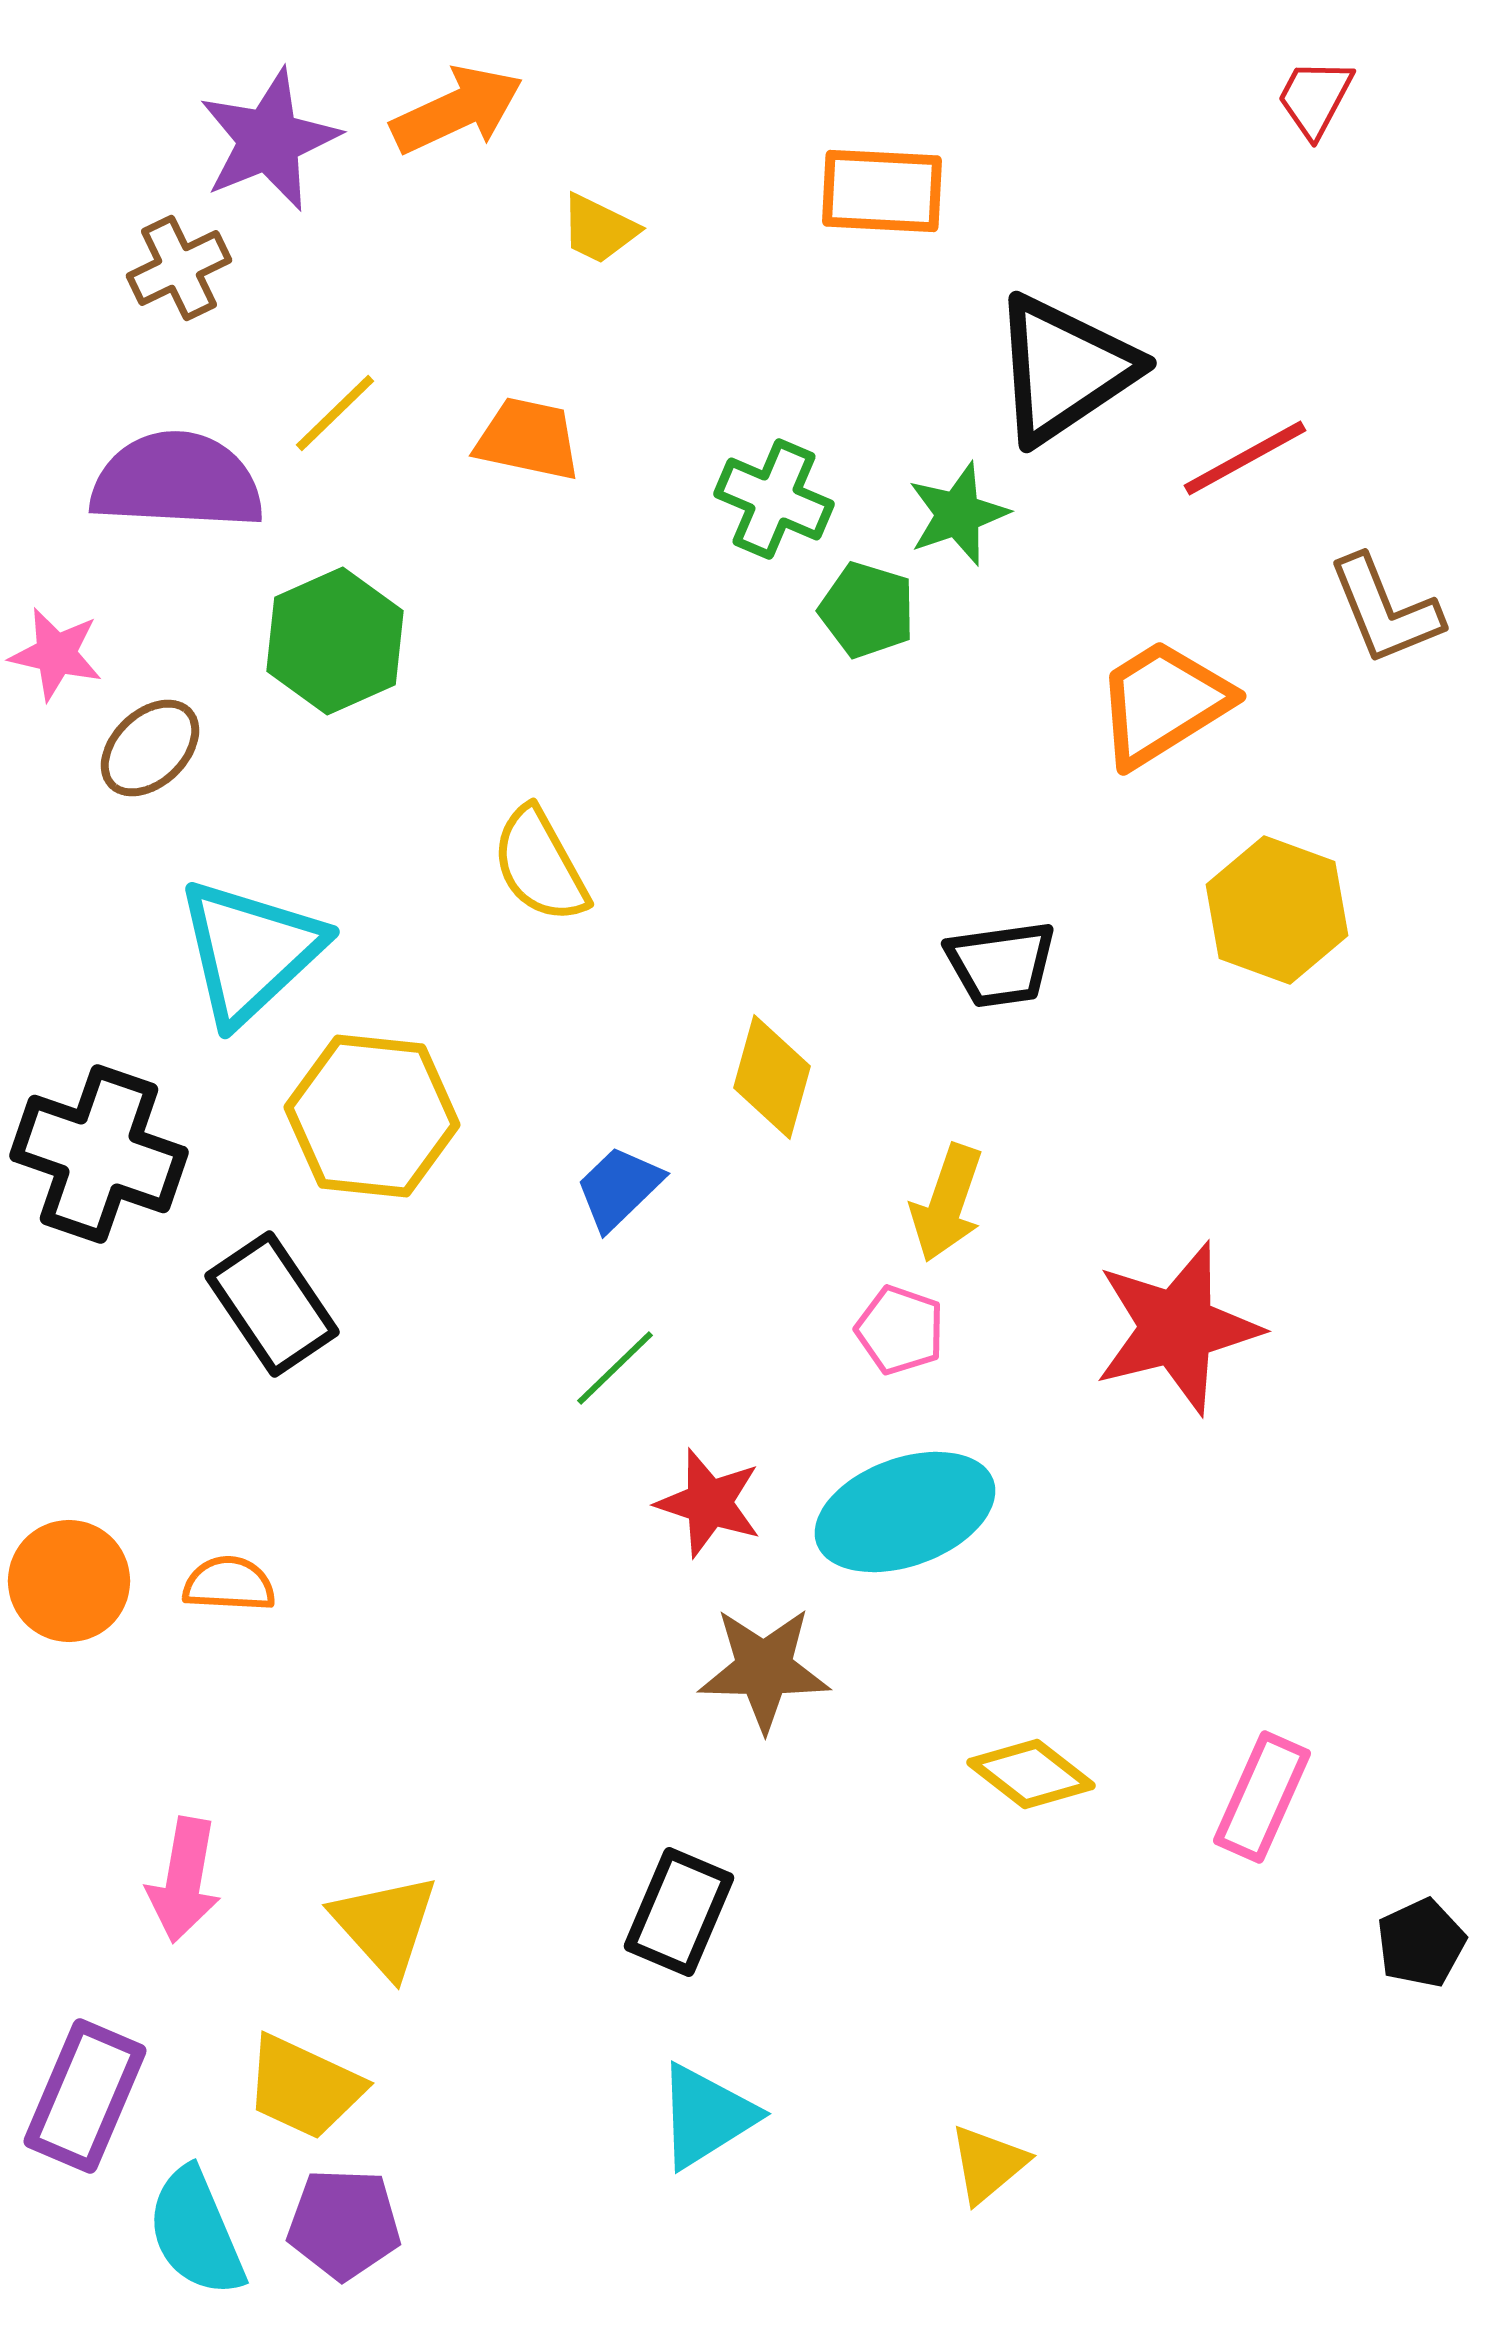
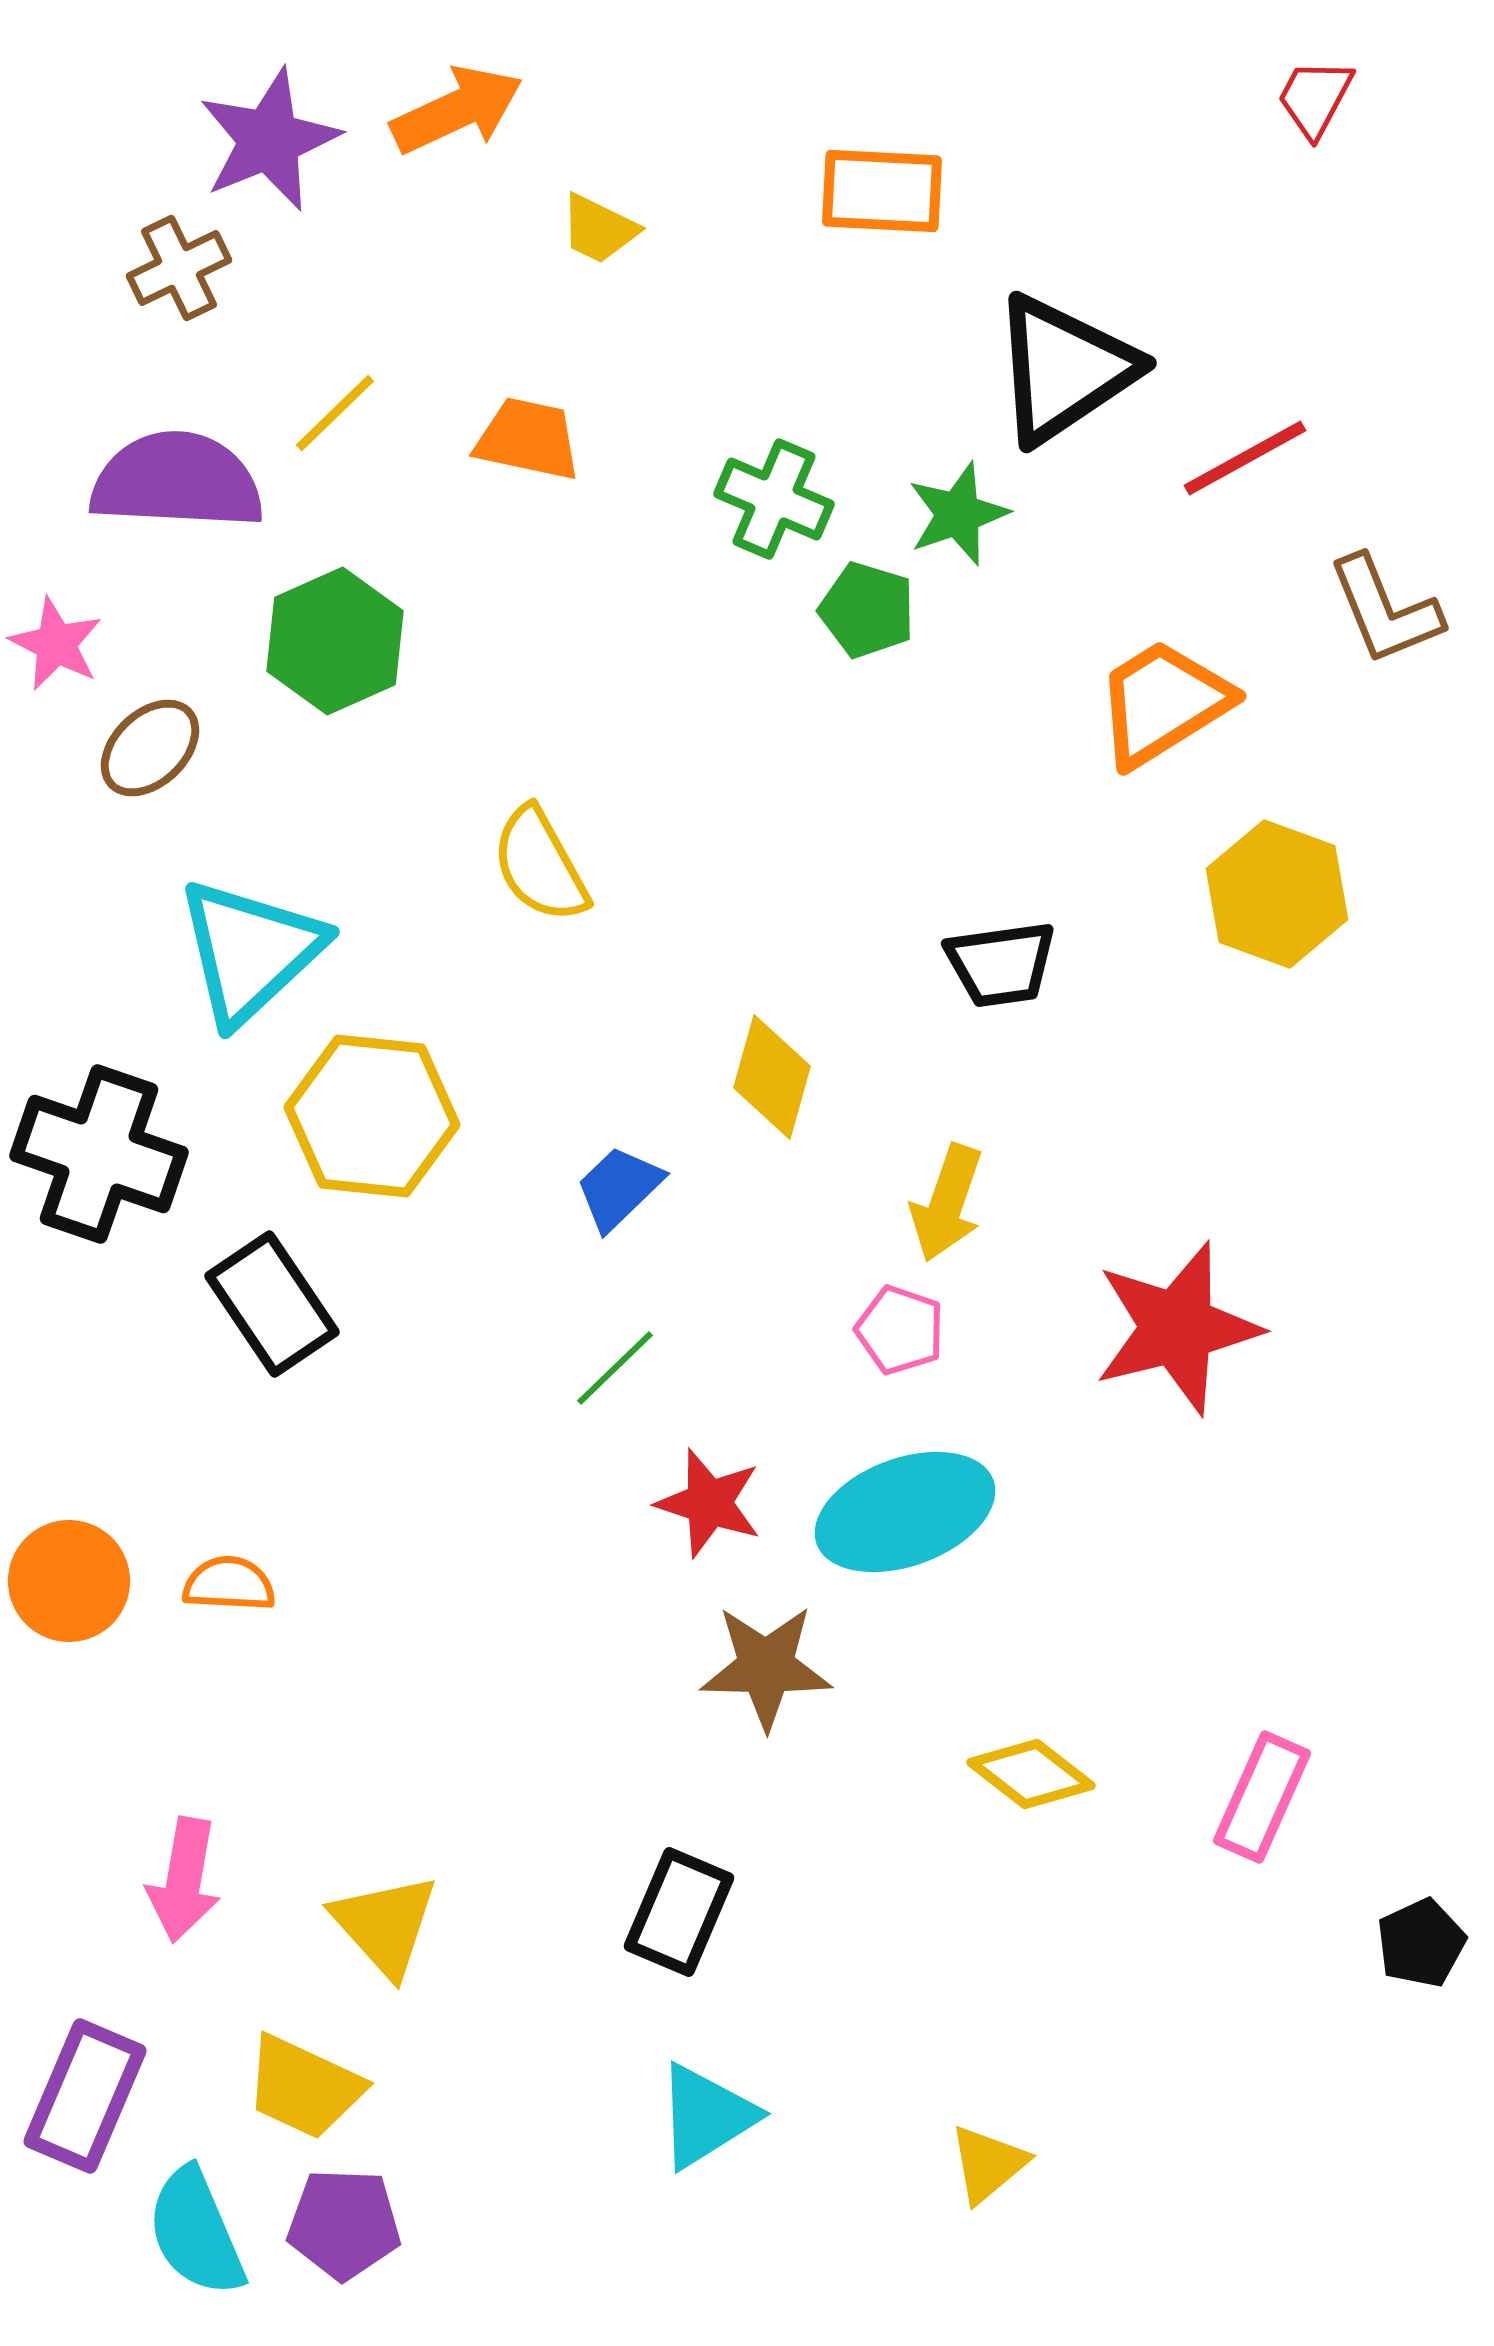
pink star at (56, 654): moved 10 px up; rotated 14 degrees clockwise
yellow hexagon at (1277, 910): moved 16 px up
brown star at (764, 1669): moved 2 px right, 2 px up
